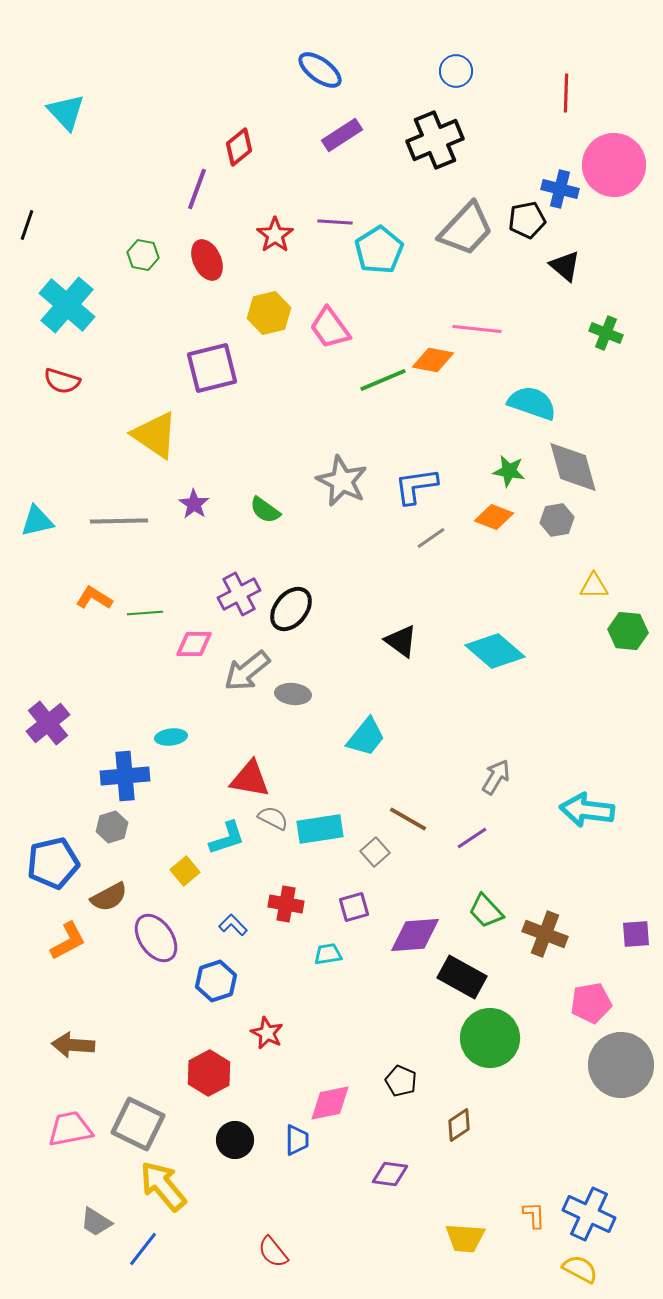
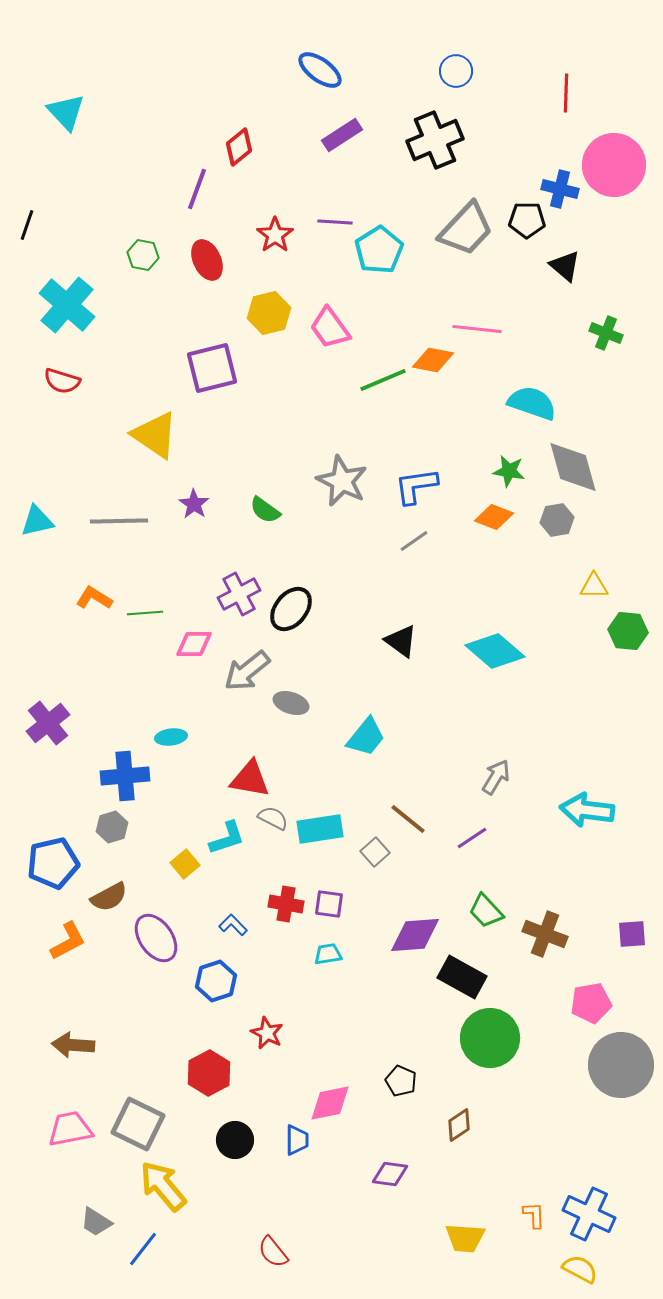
black pentagon at (527, 220): rotated 12 degrees clockwise
gray line at (431, 538): moved 17 px left, 3 px down
gray ellipse at (293, 694): moved 2 px left, 9 px down; rotated 12 degrees clockwise
brown line at (408, 819): rotated 9 degrees clockwise
yellow square at (185, 871): moved 7 px up
purple square at (354, 907): moved 25 px left, 3 px up; rotated 24 degrees clockwise
purple square at (636, 934): moved 4 px left
